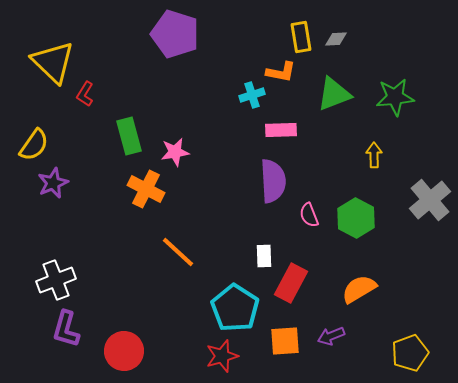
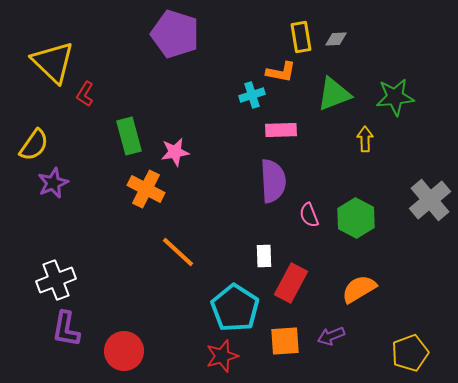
yellow arrow: moved 9 px left, 16 px up
purple L-shape: rotated 6 degrees counterclockwise
